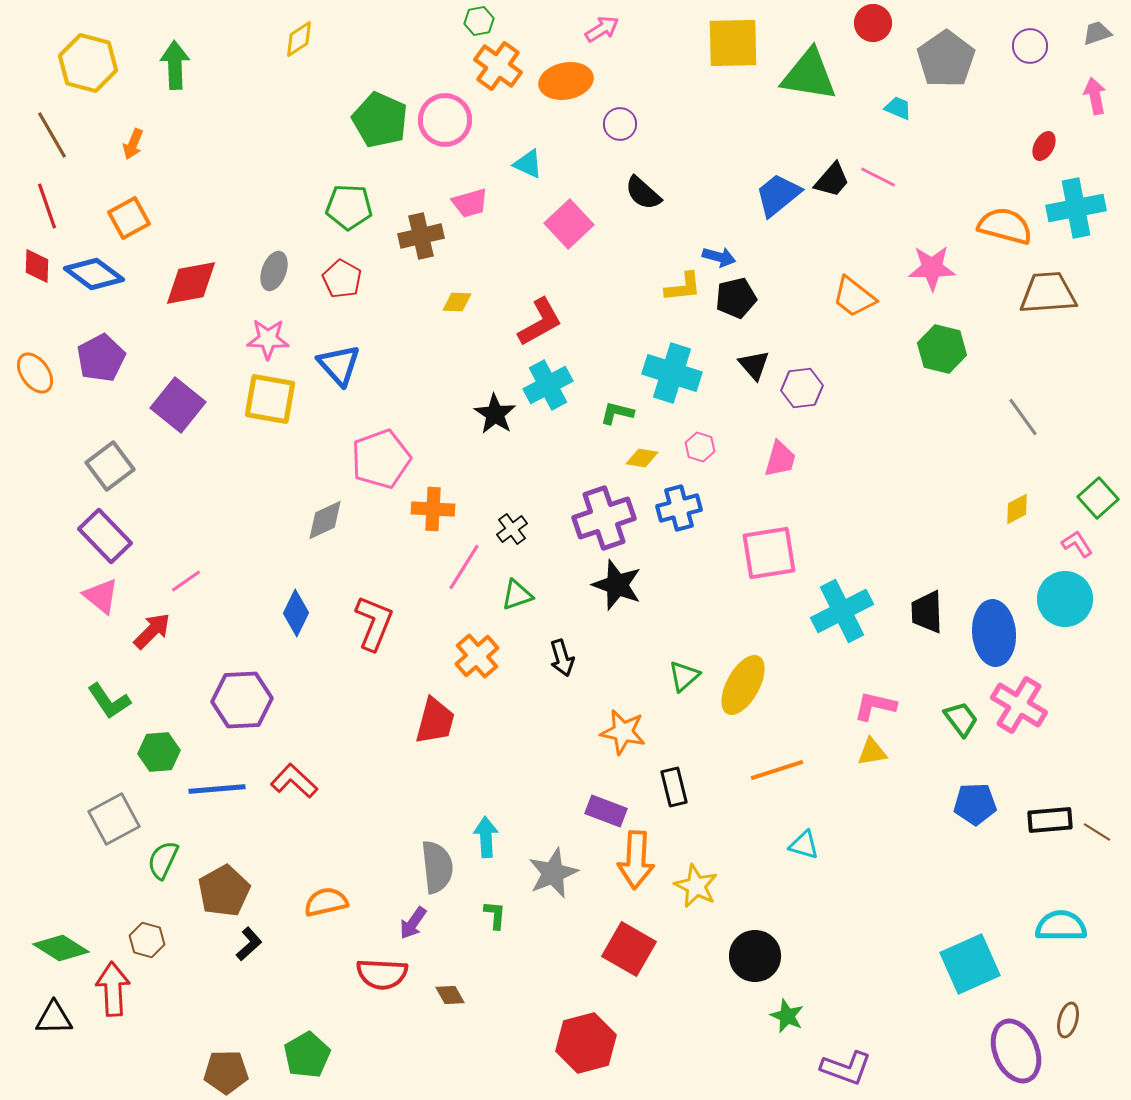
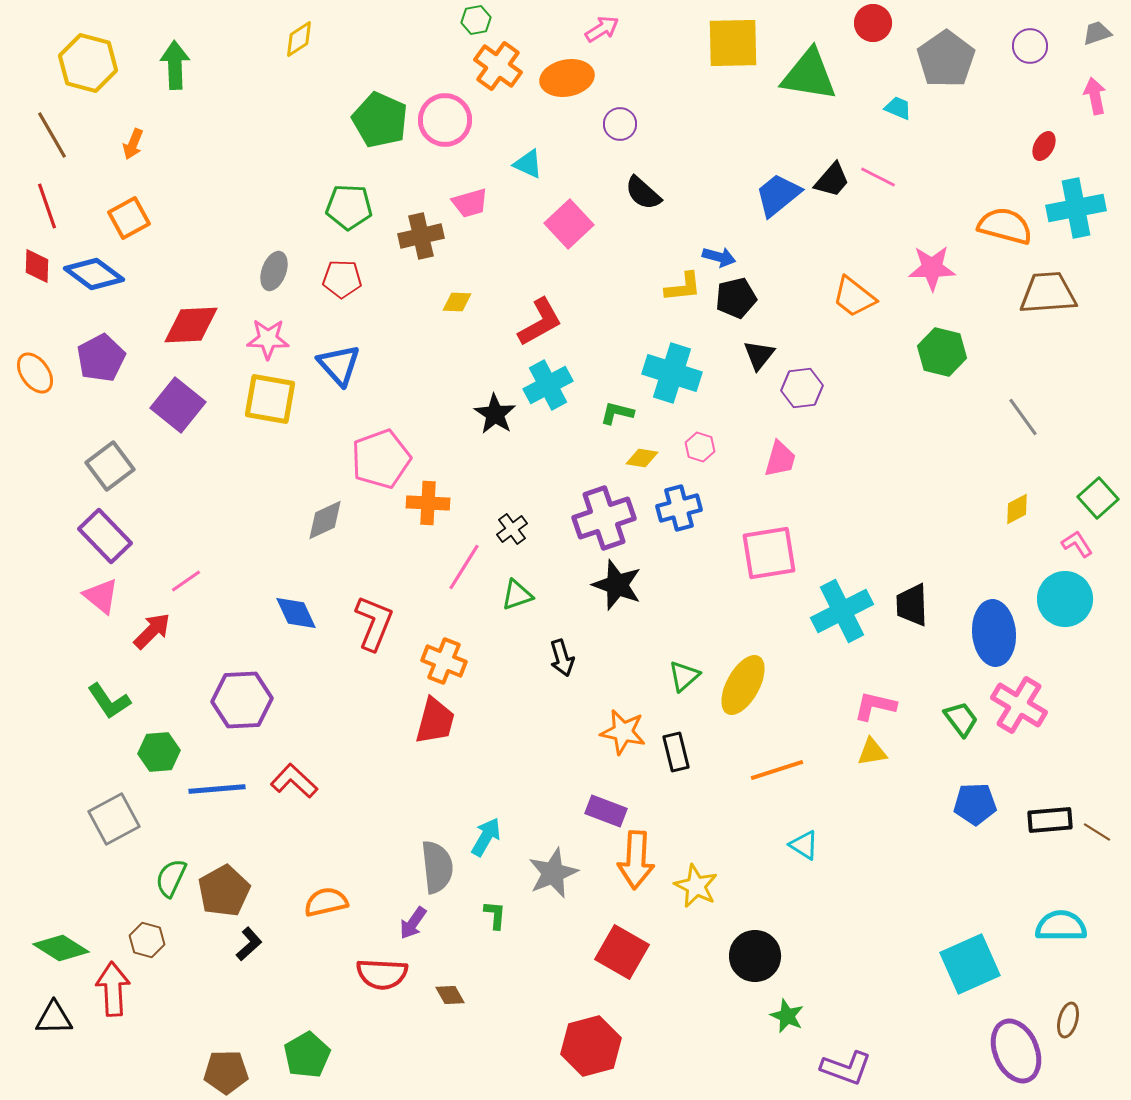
green hexagon at (479, 21): moved 3 px left, 1 px up
orange ellipse at (566, 81): moved 1 px right, 3 px up
red pentagon at (342, 279): rotated 27 degrees counterclockwise
red diamond at (191, 283): moved 42 px down; rotated 8 degrees clockwise
green hexagon at (942, 349): moved 3 px down
black triangle at (754, 365): moved 5 px right, 10 px up; rotated 20 degrees clockwise
orange cross at (433, 509): moved 5 px left, 6 px up
black trapezoid at (927, 612): moved 15 px left, 7 px up
blue diamond at (296, 613): rotated 51 degrees counterclockwise
orange cross at (477, 656): moved 33 px left, 5 px down; rotated 27 degrees counterclockwise
black rectangle at (674, 787): moved 2 px right, 35 px up
cyan arrow at (486, 837): rotated 33 degrees clockwise
cyan triangle at (804, 845): rotated 16 degrees clockwise
green semicircle at (163, 860): moved 8 px right, 18 px down
red square at (629, 949): moved 7 px left, 3 px down
red hexagon at (586, 1043): moved 5 px right, 3 px down
